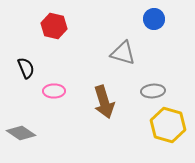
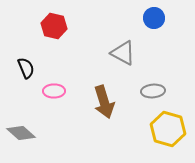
blue circle: moved 1 px up
gray triangle: rotated 12 degrees clockwise
yellow hexagon: moved 4 px down
gray diamond: rotated 8 degrees clockwise
